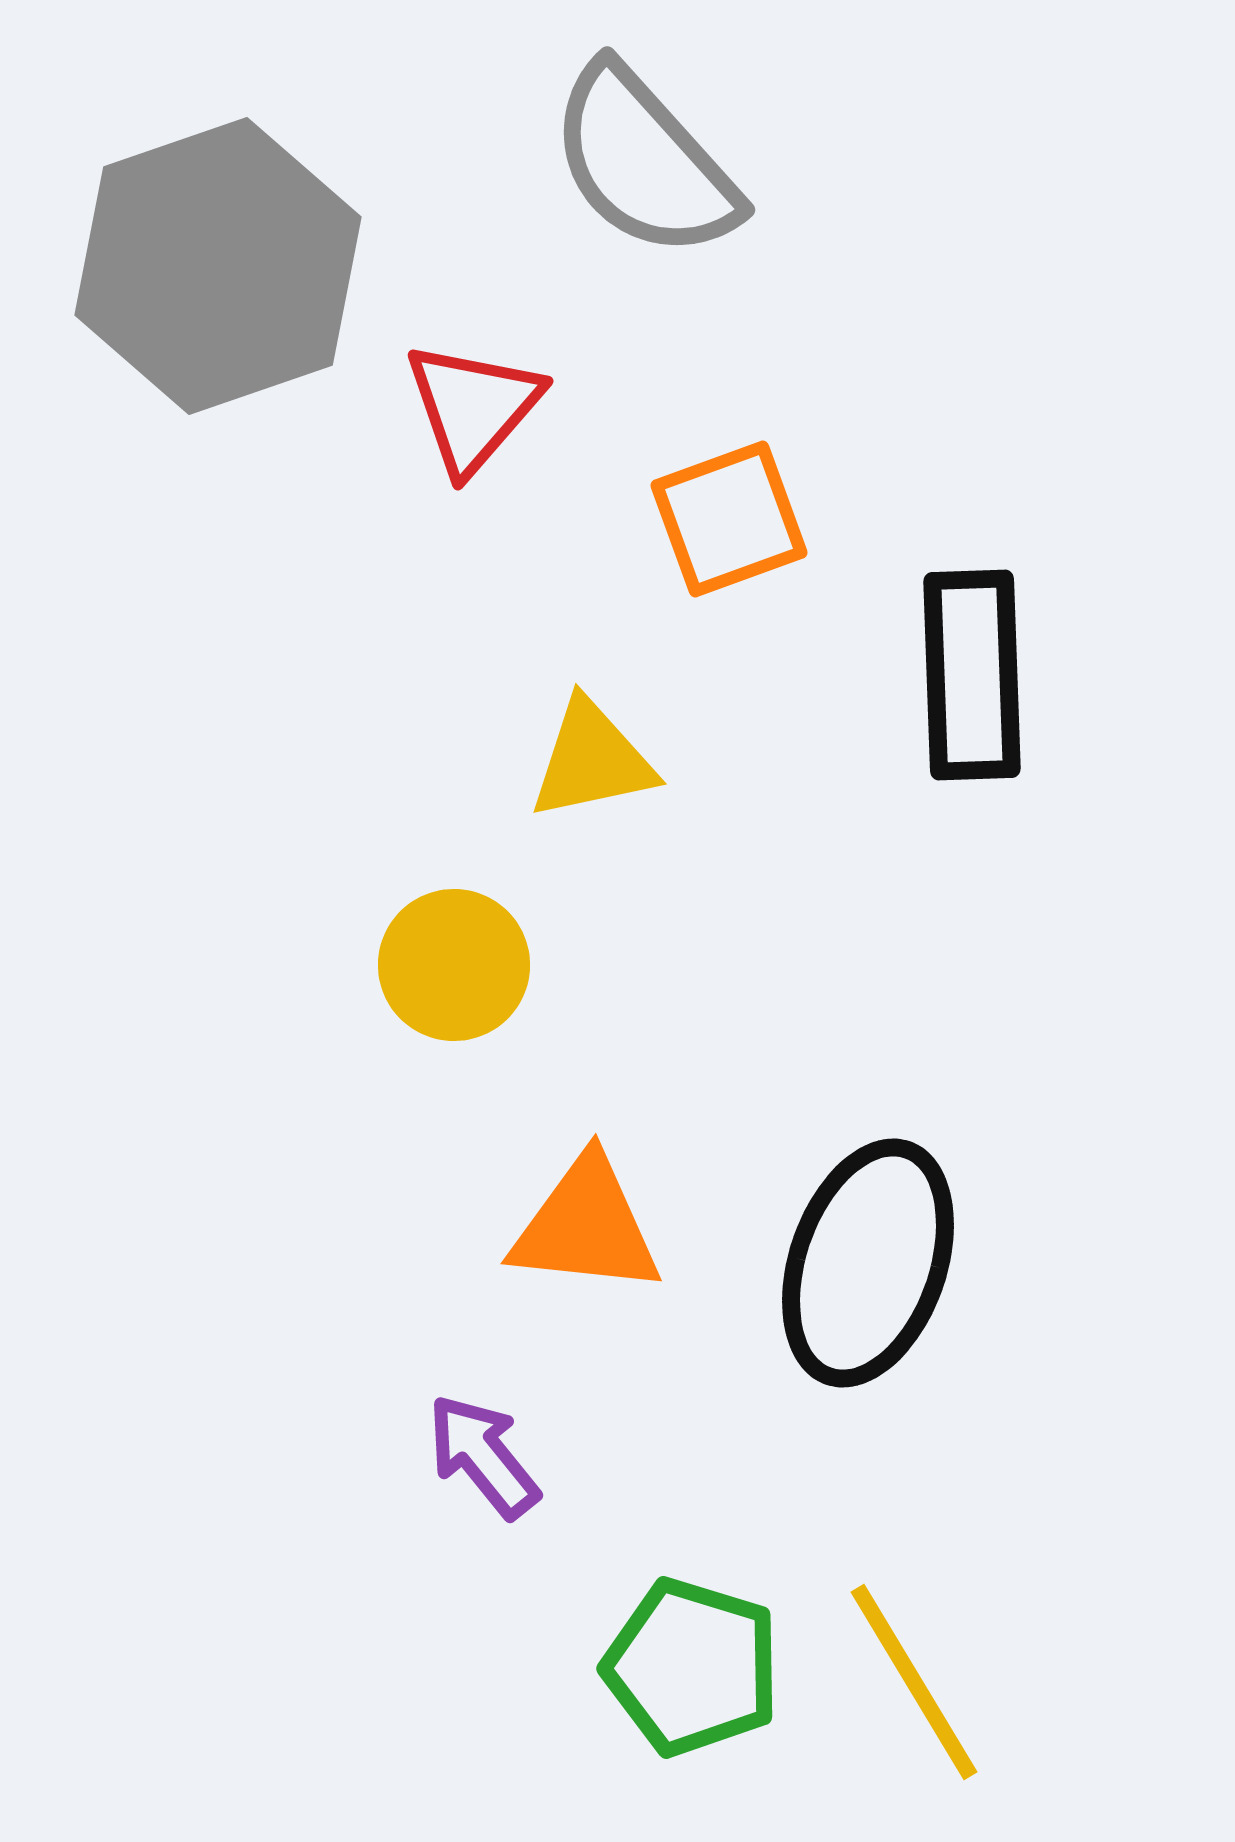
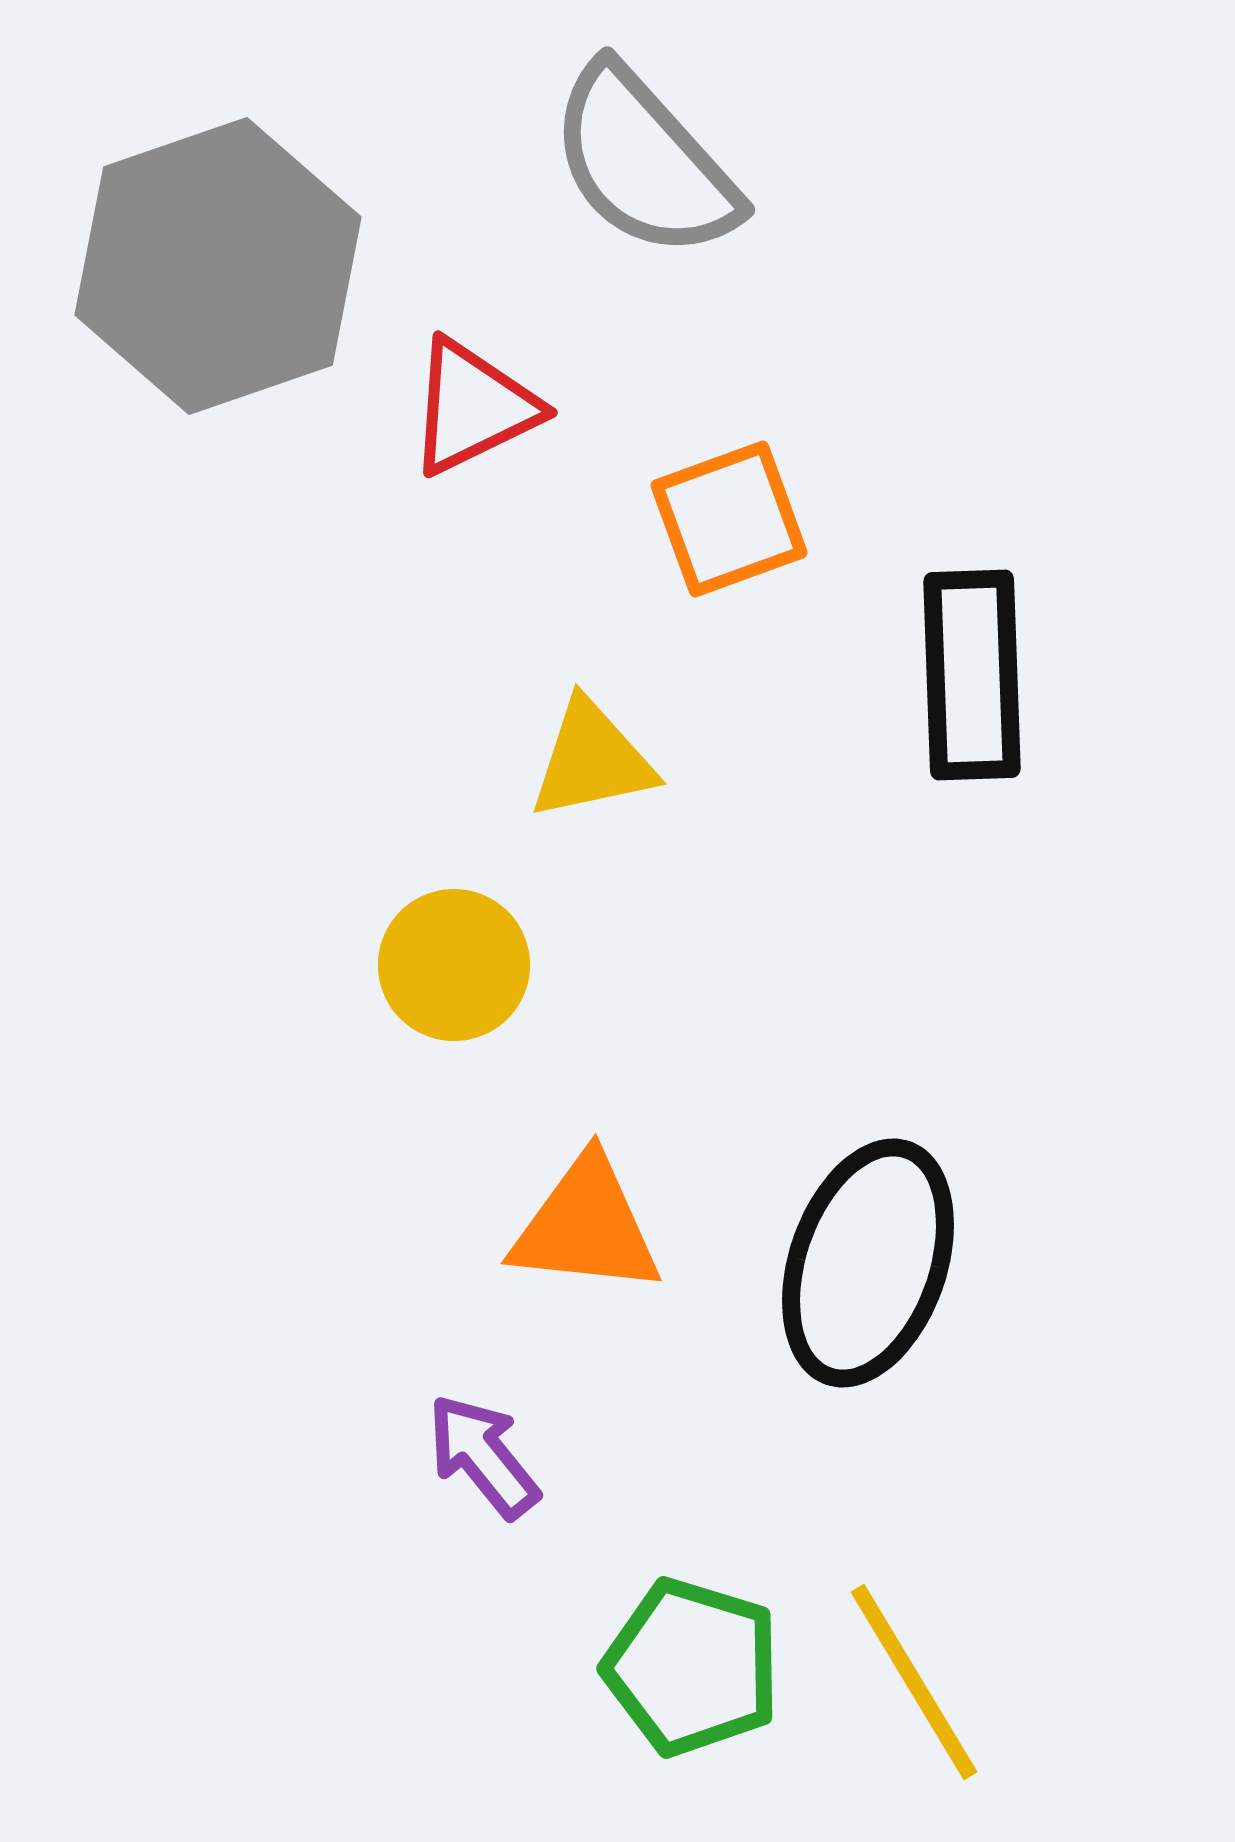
red triangle: rotated 23 degrees clockwise
